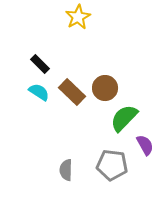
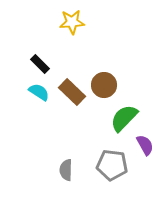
yellow star: moved 6 px left, 5 px down; rotated 25 degrees clockwise
brown circle: moved 1 px left, 3 px up
